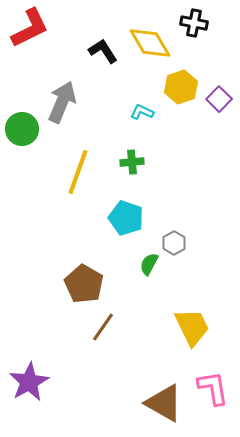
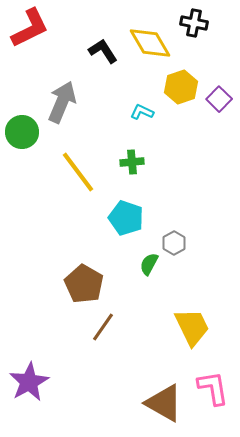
green circle: moved 3 px down
yellow line: rotated 57 degrees counterclockwise
